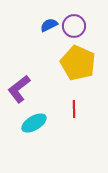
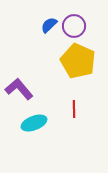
blue semicircle: rotated 18 degrees counterclockwise
yellow pentagon: moved 2 px up
purple L-shape: rotated 88 degrees clockwise
cyan ellipse: rotated 10 degrees clockwise
